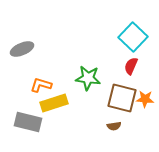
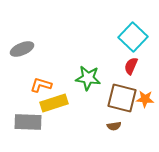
gray rectangle: rotated 12 degrees counterclockwise
